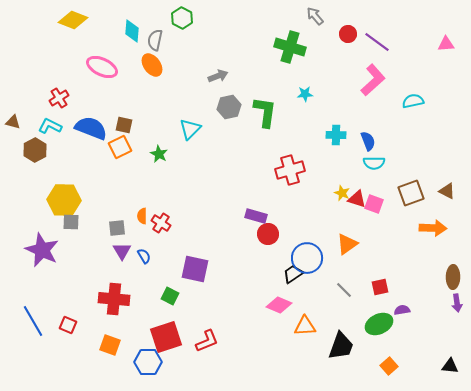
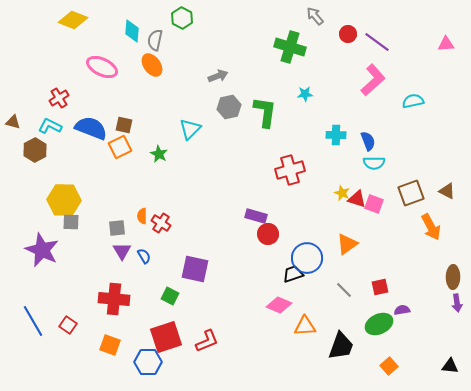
orange arrow at (433, 228): moved 2 px left, 1 px up; rotated 60 degrees clockwise
black trapezoid at (293, 274): rotated 15 degrees clockwise
red square at (68, 325): rotated 12 degrees clockwise
